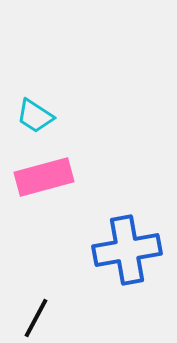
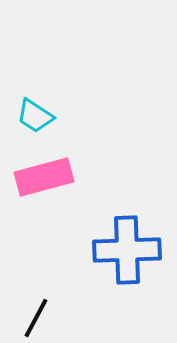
blue cross: rotated 8 degrees clockwise
